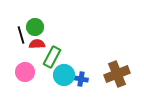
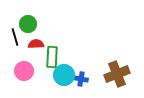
green circle: moved 7 px left, 3 px up
black line: moved 6 px left, 2 px down
red semicircle: moved 1 px left
green rectangle: rotated 25 degrees counterclockwise
pink circle: moved 1 px left, 1 px up
